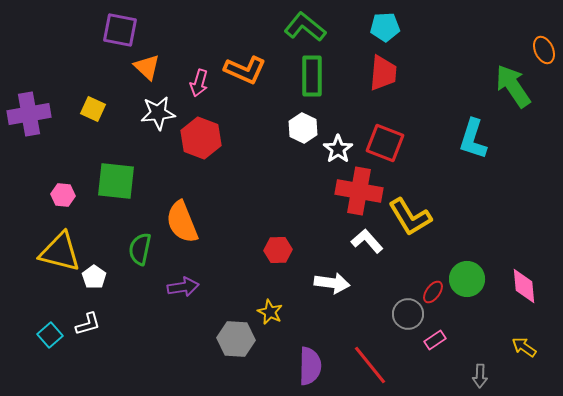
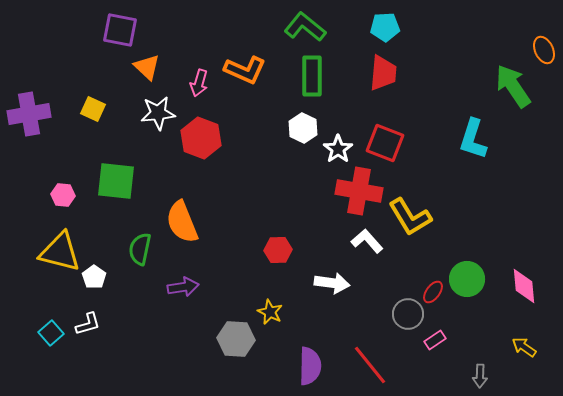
cyan square at (50, 335): moved 1 px right, 2 px up
